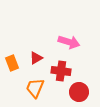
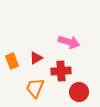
orange rectangle: moved 2 px up
red cross: rotated 12 degrees counterclockwise
